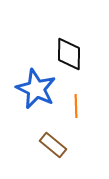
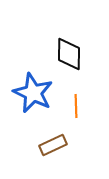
blue star: moved 3 px left, 4 px down
brown rectangle: rotated 64 degrees counterclockwise
